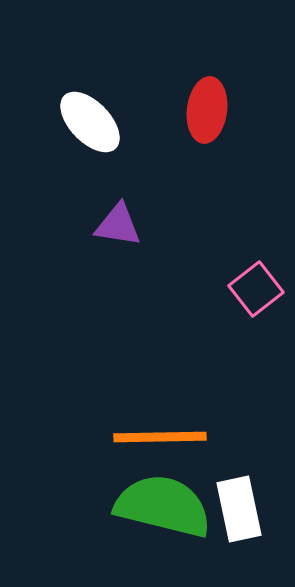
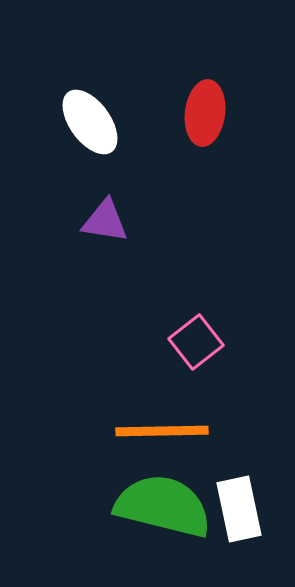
red ellipse: moved 2 px left, 3 px down
white ellipse: rotated 8 degrees clockwise
purple triangle: moved 13 px left, 4 px up
pink square: moved 60 px left, 53 px down
orange line: moved 2 px right, 6 px up
